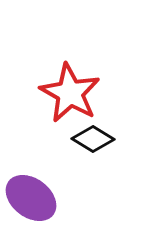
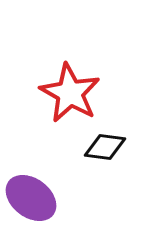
black diamond: moved 12 px right, 8 px down; rotated 24 degrees counterclockwise
